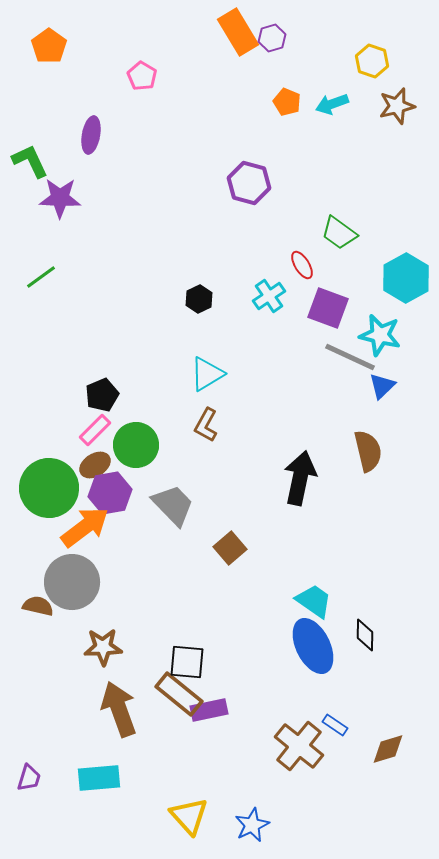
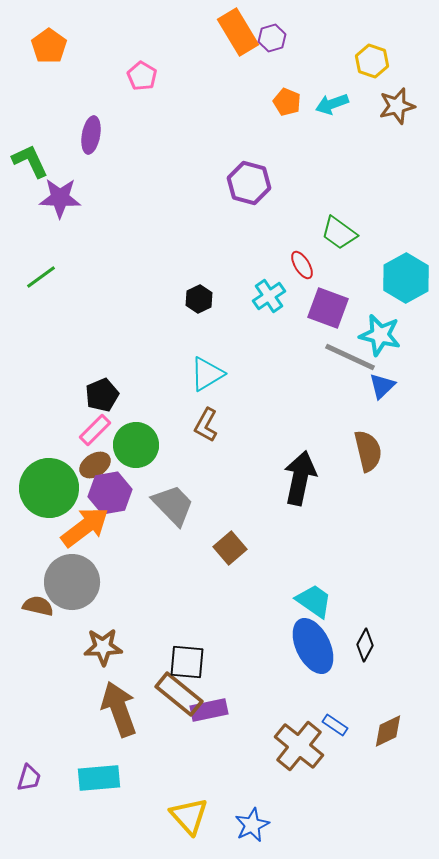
black diamond at (365, 635): moved 10 px down; rotated 28 degrees clockwise
brown diamond at (388, 749): moved 18 px up; rotated 9 degrees counterclockwise
